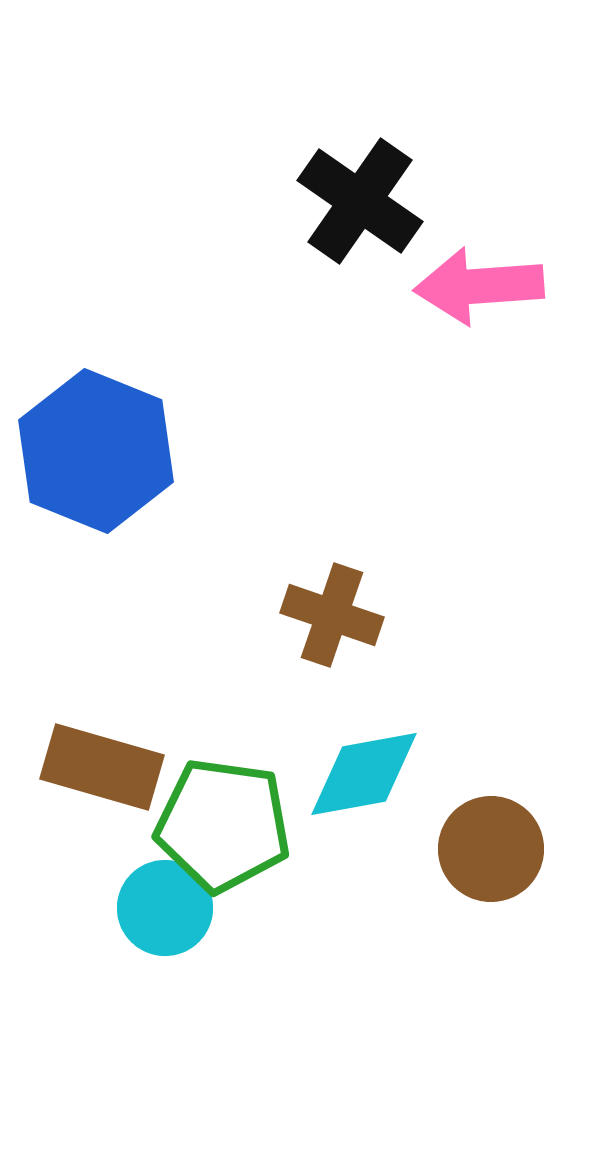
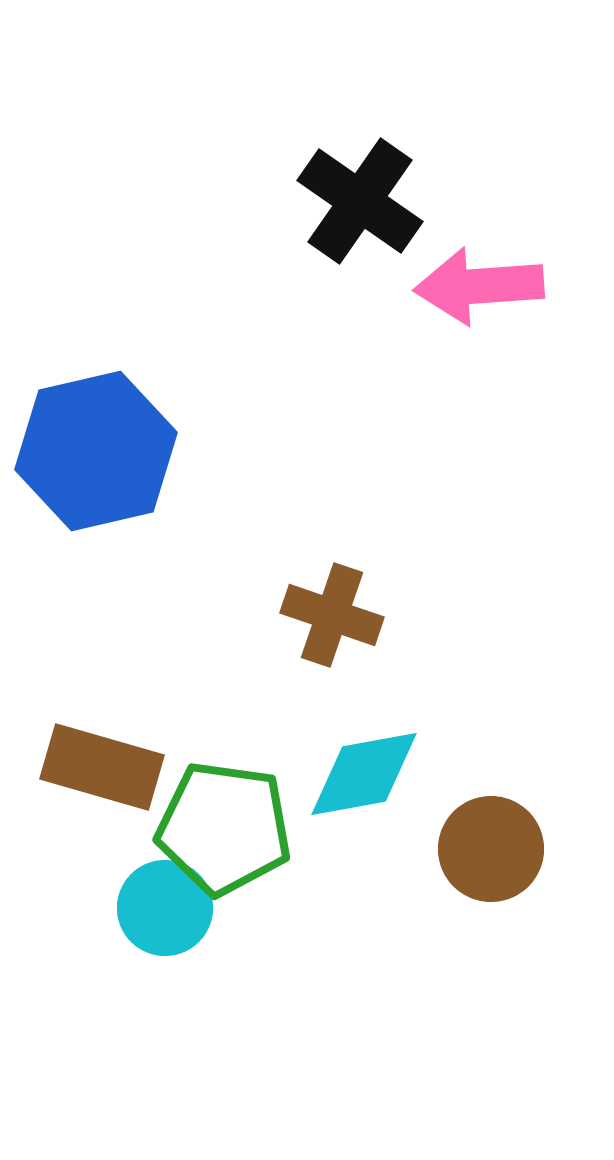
blue hexagon: rotated 25 degrees clockwise
green pentagon: moved 1 px right, 3 px down
